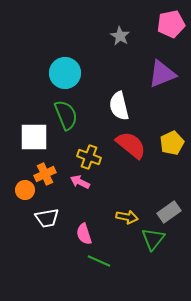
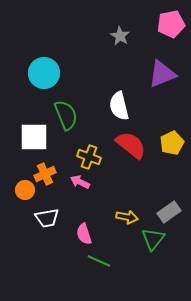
cyan circle: moved 21 px left
